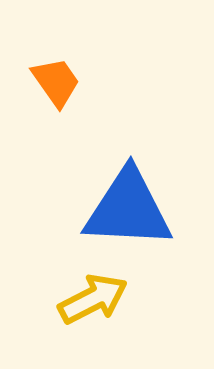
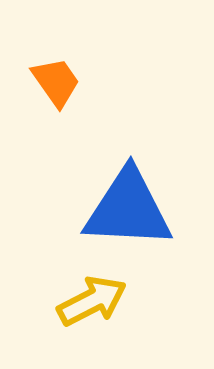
yellow arrow: moved 1 px left, 2 px down
